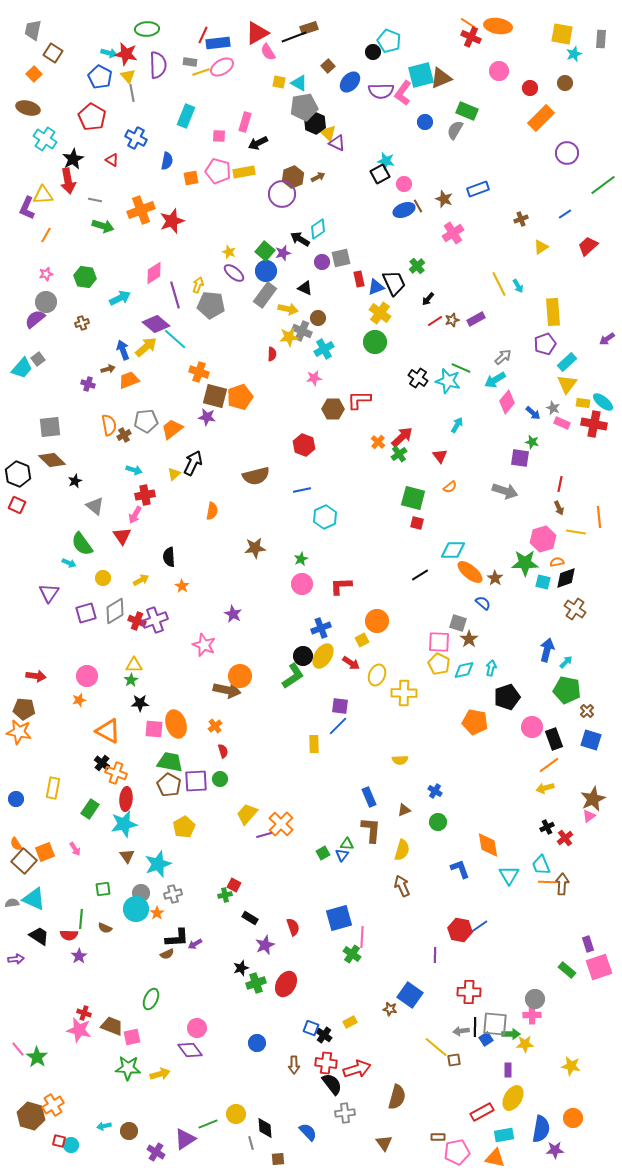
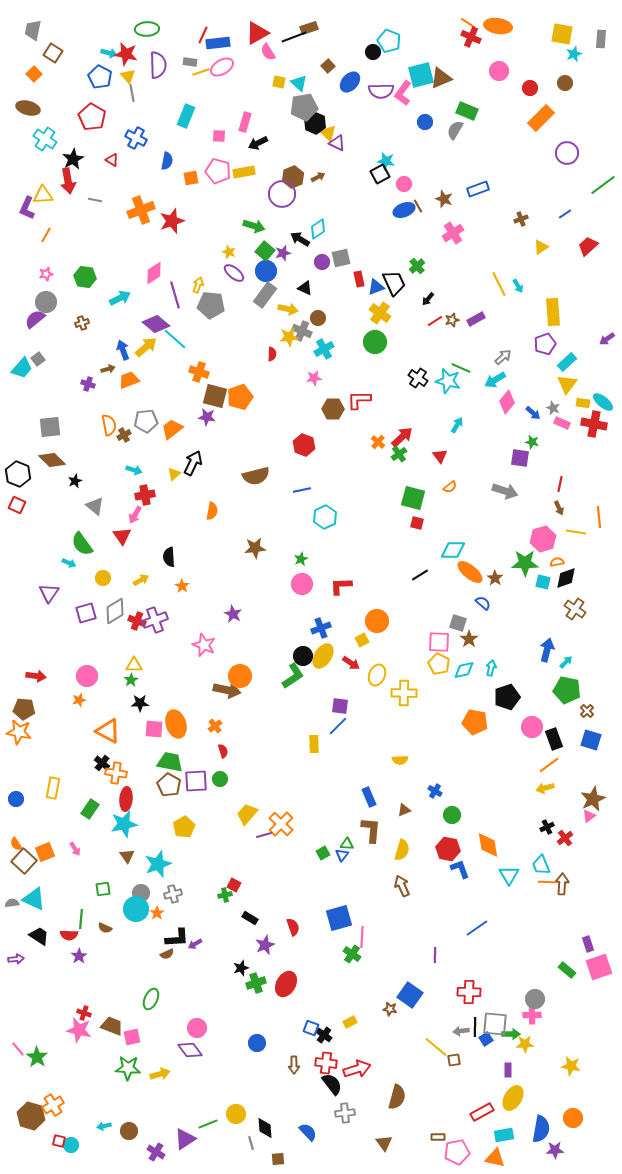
cyan triangle at (299, 83): rotated 12 degrees clockwise
green arrow at (103, 226): moved 151 px right
orange cross at (116, 773): rotated 10 degrees counterclockwise
green circle at (438, 822): moved 14 px right, 7 px up
red hexagon at (460, 930): moved 12 px left, 81 px up
